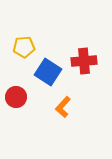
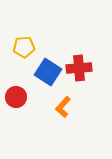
red cross: moved 5 px left, 7 px down
